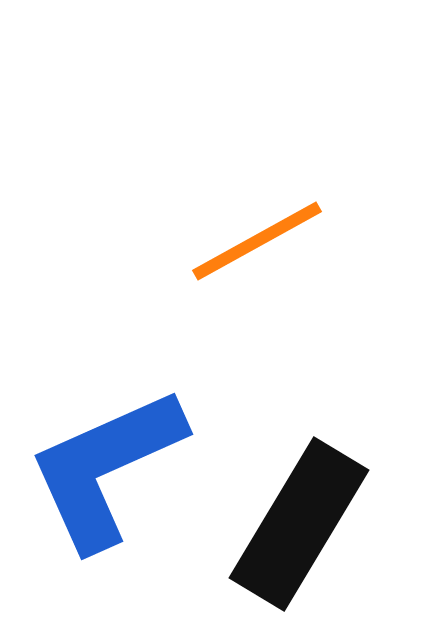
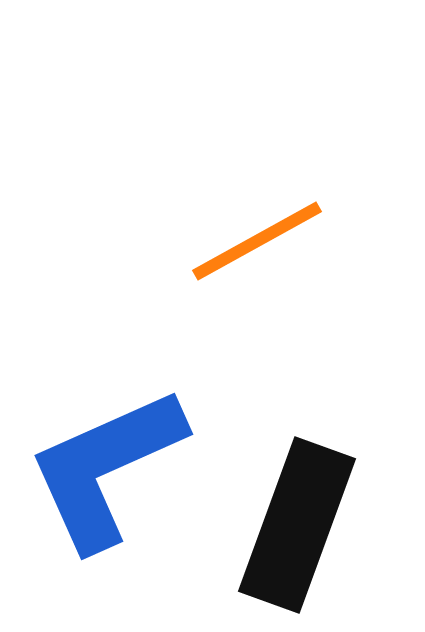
black rectangle: moved 2 px left, 1 px down; rotated 11 degrees counterclockwise
